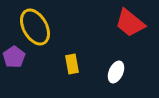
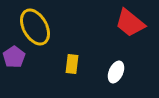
yellow rectangle: rotated 18 degrees clockwise
